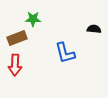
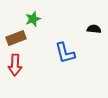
green star: rotated 21 degrees counterclockwise
brown rectangle: moved 1 px left
